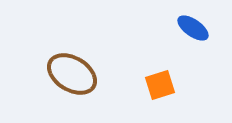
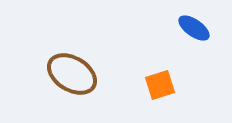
blue ellipse: moved 1 px right
